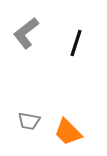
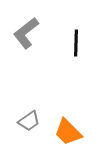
black line: rotated 16 degrees counterclockwise
gray trapezoid: rotated 45 degrees counterclockwise
